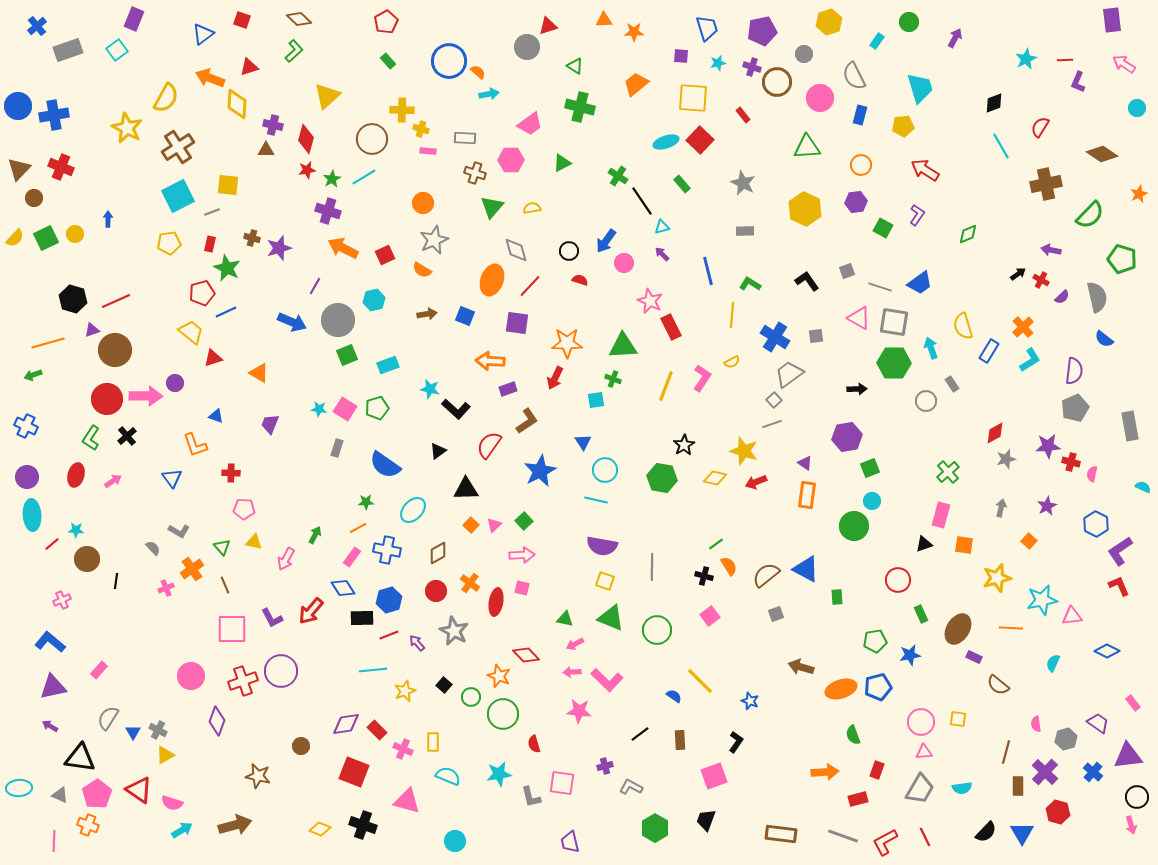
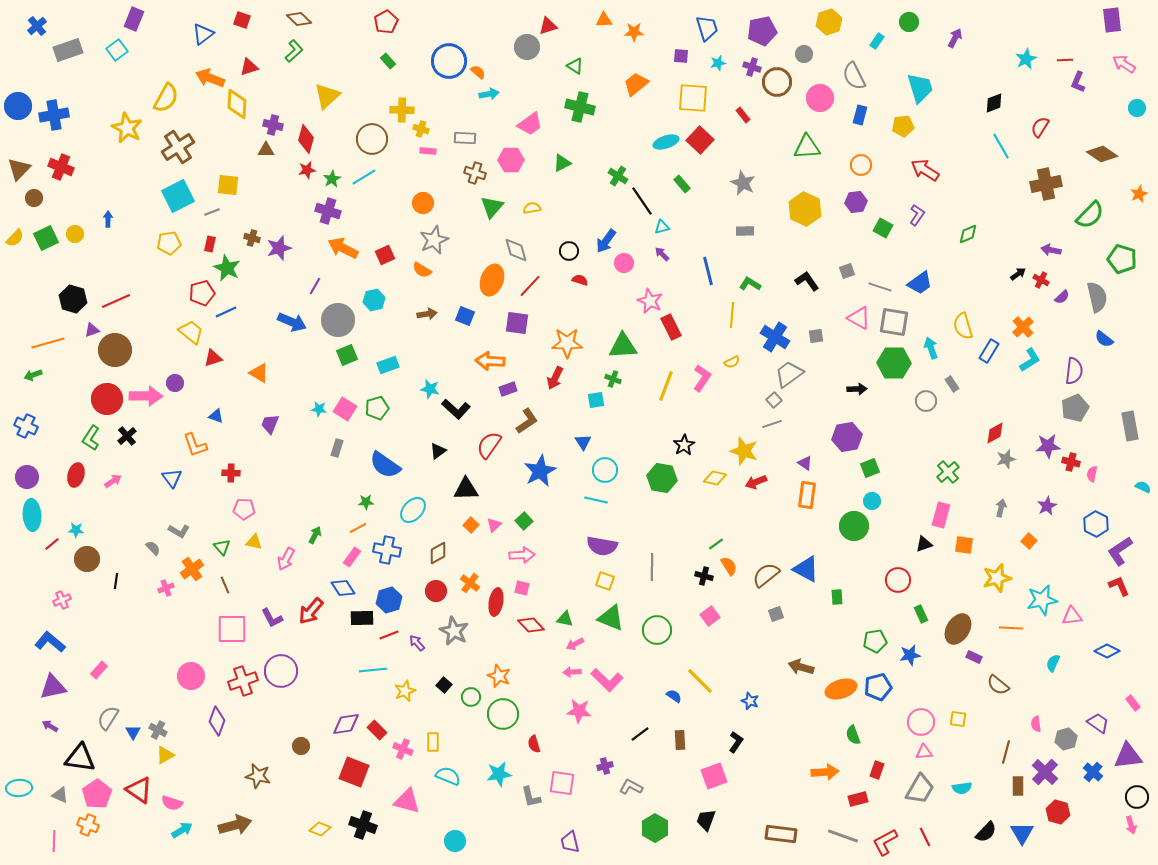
red diamond at (526, 655): moved 5 px right, 30 px up
